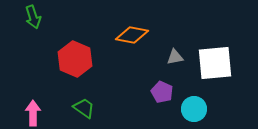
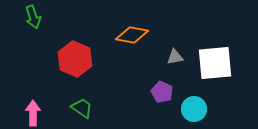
green trapezoid: moved 2 px left
